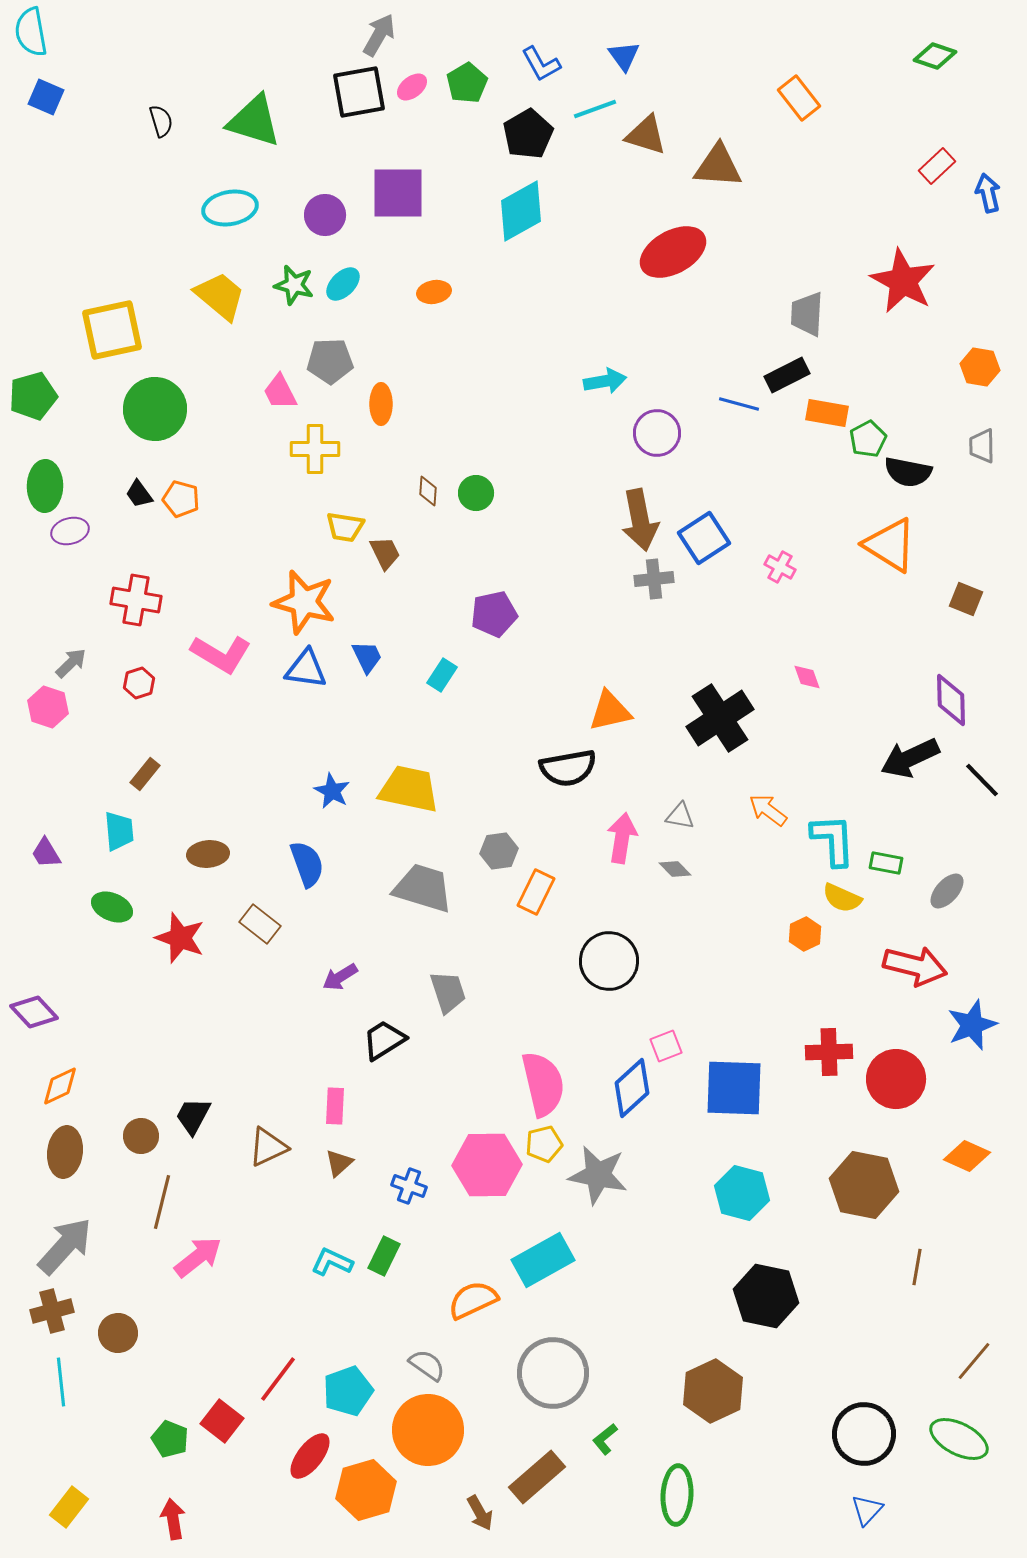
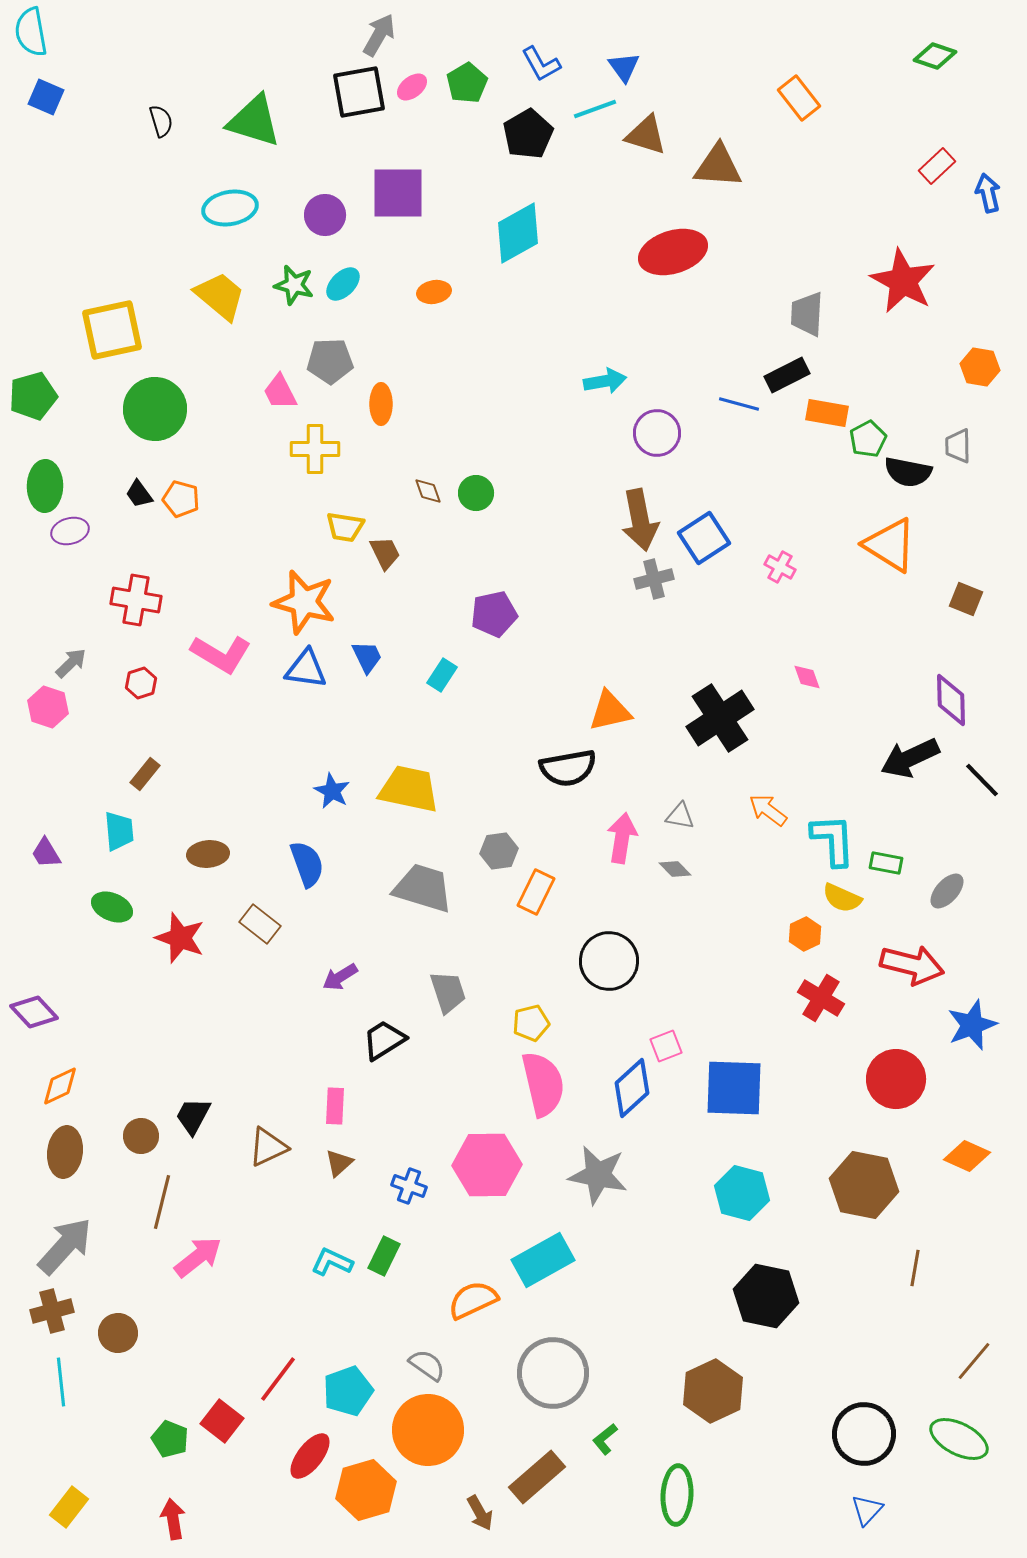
blue triangle at (624, 56): moved 11 px down
cyan diamond at (521, 211): moved 3 px left, 22 px down
red ellipse at (673, 252): rotated 12 degrees clockwise
gray trapezoid at (982, 446): moved 24 px left
brown diamond at (428, 491): rotated 24 degrees counterclockwise
gray cross at (654, 579): rotated 9 degrees counterclockwise
red hexagon at (139, 683): moved 2 px right
red arrow at (915, 966): moved 3 px left, 1 px up
red cross at (829, 1052): moved 8 px left, 54 px up; rotated 33 degrees clockwise
yellow pentagon at (544, 1144): moved 13 px left, 121 px up
brown line at (917, 1267): moved 2 px left, 1 px down
